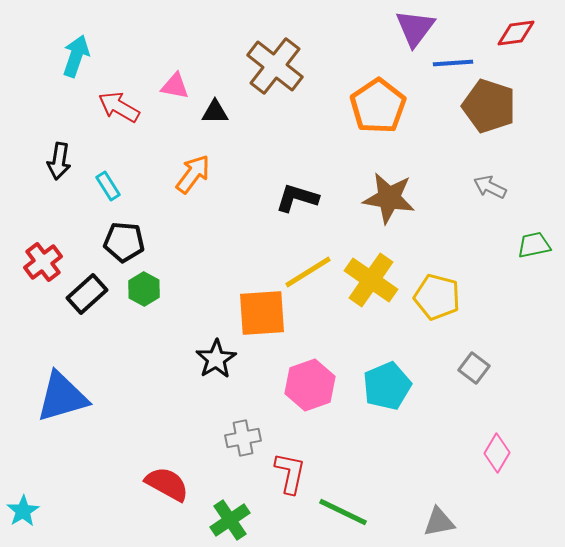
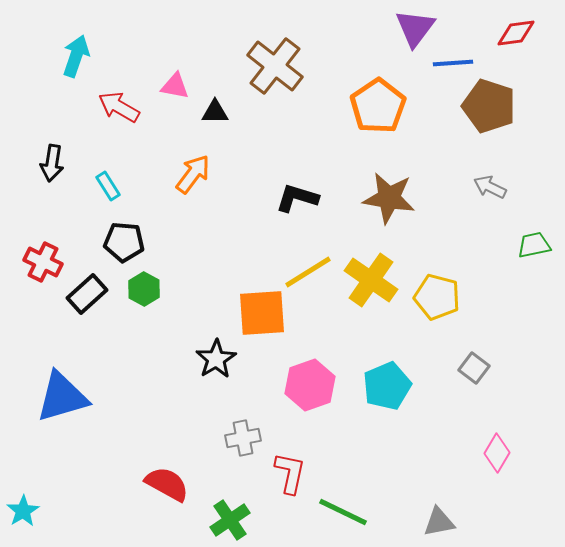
black arrow: moved 7 px left, 2 px down
red cross: rotated 27 degrees counterclockwise
